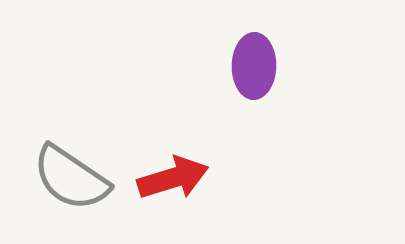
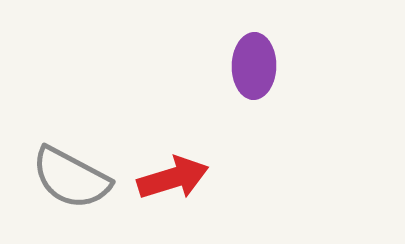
gray semicircle: rotated 6 degrees counterclockwise
